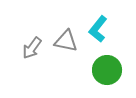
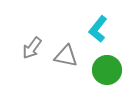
gray triangle: moved 15 px down
